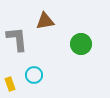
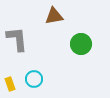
brown triangle: moved 9 px right, 5 px up
cyan circle: moved 4 px down
